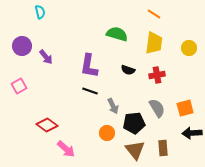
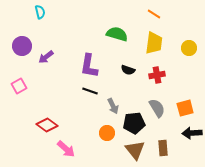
purple arrow: rotated 91 degrees clockwise
